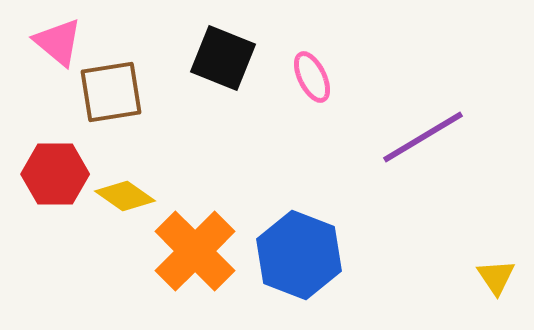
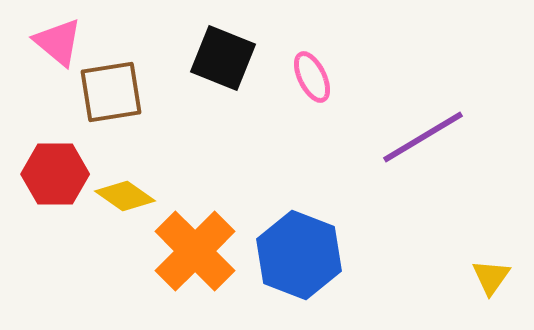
yellow triangle: moved 5 px left; rotated 9 degrees clockwise
